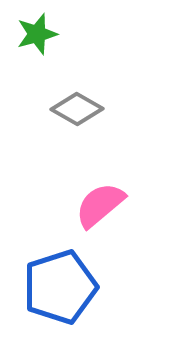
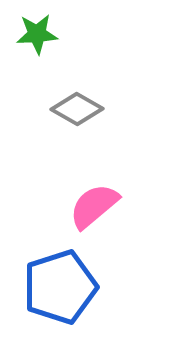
green star: rotated 12 degrees clockwise
pink semicircle: moved 6 px left, 1 px down
